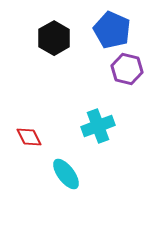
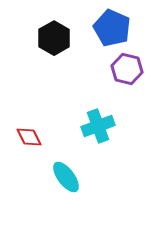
blue pentagon: moved 2 px up
cyan ellipse: moved 3 px down
